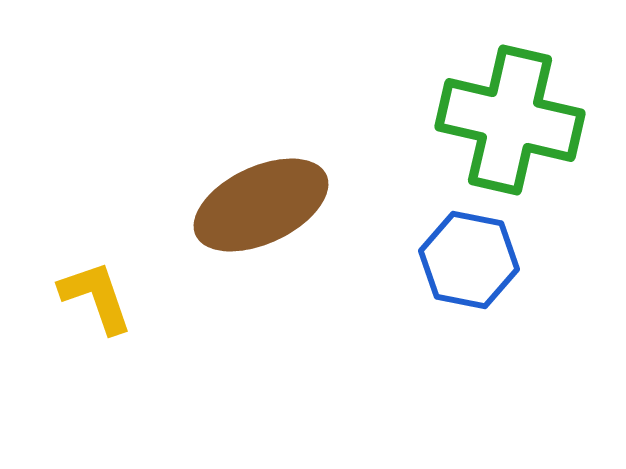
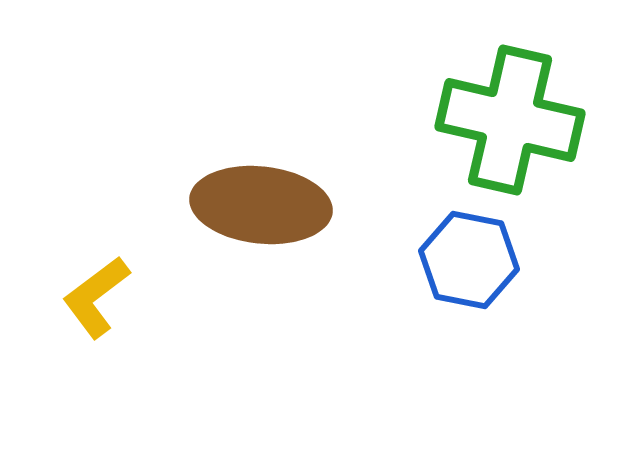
brown ellipse: rotated 31 degrees clockwise
yellow L-shape: rotated 108 degrees counterclockwise
